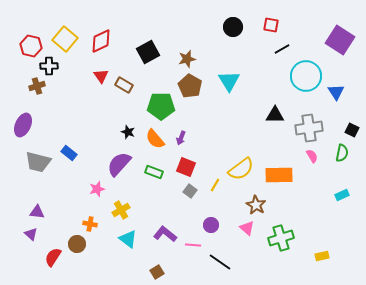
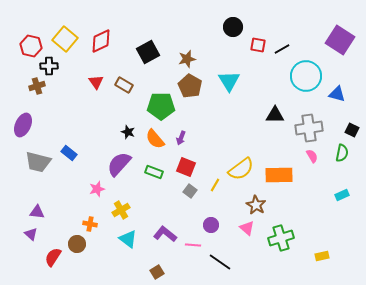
red square at (271, 25): moved 13 px left, 20 px down
red triangle at (101, 76): moved 5 px left, 6 px down
blue triangle at (336, 92): moved 1 px right, 2 px down; rotated 42 degrees counterclockwise
